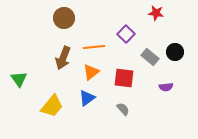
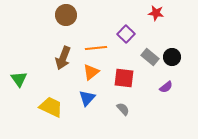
brown circle: moved 2 px right, 3 px up
orange line: moved 2 px right, 1 px down
black circle: moved 3 px left, 5 px down
purple semicircle: rotated 32 degrees counterclockwise
blue triangle: rotated 12 degrees counterclockwise
yellow trapezoid: moved 1 px left, 1 px down; rotated 105 degrees counterclockwise
